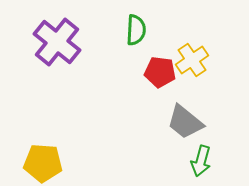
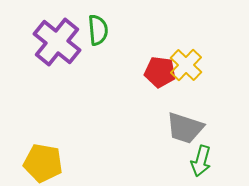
green semicircle: moved 38 px left; rotated 8 degrees counterclockwise
yellow cross: moved 6 px left, 5 px down; rotated 12 degrees counterclockwise
gray trapezoid: moved 6 px down; rotated 21 degrees counterclockwise
yellow pentagon: rotated 6 degrees clockwise
